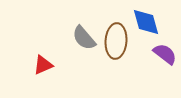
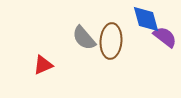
blue diamond: moved 3 px up
brown ellipse: moved 5 px left
purple semicircle: moved 17 px up
